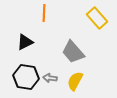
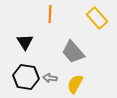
orange line: moved 6 px right, 1 px down
black triangle: rotated 36 degrees counterclockwise
yellow semicircle: moved 3 px down
